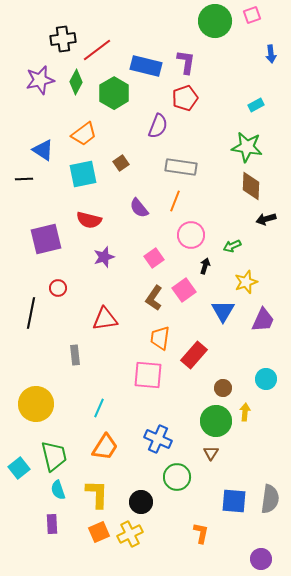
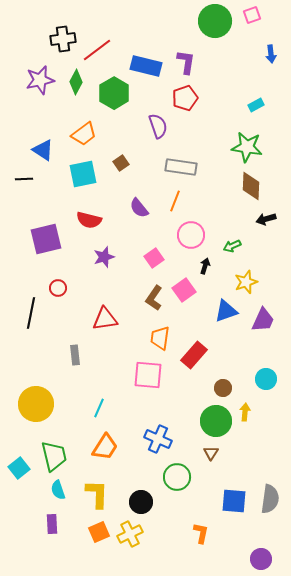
purple semicircle at (158, 126): rotated 40 degrees counterclockwise
blue triangle at (223, 311): moved 3 px right; rotated 40 degrees clockwise
